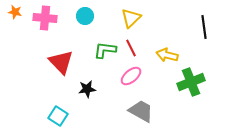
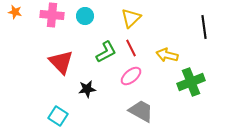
pink cross: moved 7 px right, 3 px up
green L-shape: moved 1 px right, 2 px down; rotated 145 degrees clockwise
